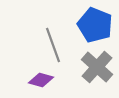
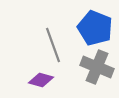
blue pentagon: moved 3 px down
gray cross: rotated 20 degrees counterclockwise
